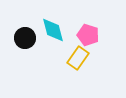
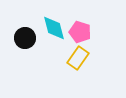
cyan diamond: moved 1 px right, 2 px up
pink pentagon: moved 8 px left, 3 px up
